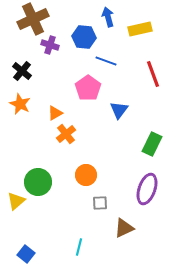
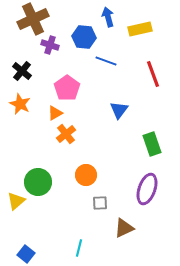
pink pentagon: moved 21 px left
green rectangle: rotated 45 degrees counterclockwise
cyan line: moved 1 px down
